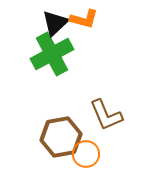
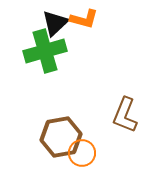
green cross: moved 7 px left, 3 px up; rotated 12 degrees clockwise
brown L-shape: moved 19 px right; rotated 45 degrees clockwise
orange circle: moved 4 px left, 1 px up
